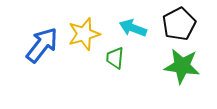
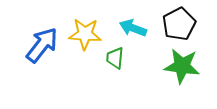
yellow star: moved 1 px right; rotated 20 degrees clockwise
